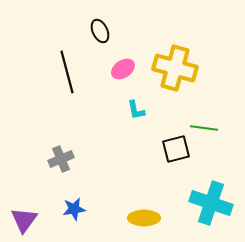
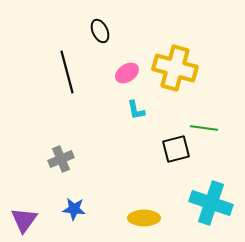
pink ellipse: moved 4 px right, 4 px down
blue star: rotated 15 degrees clockwise
